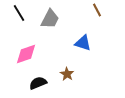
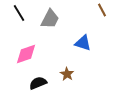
brown line: moved 5 px right
